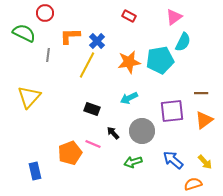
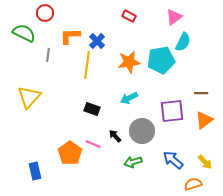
cyan pentagon: moved 1 px right
yellow line: rotated 20 degrees counterclockwise
black arrow: moved 2 px right, 3 px down
orange pentagon: rotated 15 degrees counterclockwise
